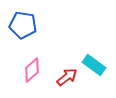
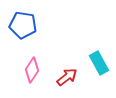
cyan rectangle: moved 5 px right, 2 px up; rotated 25 degrees clockwise
pink diamond: rotated 15 degrees counterclockwise
